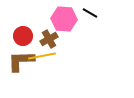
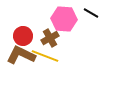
black line: moved 1 px right
brown cross: moved 1 px right, 1 px up
yellow line: moved 3 px right; rotated 32 degrees clockwise
brown L-shape: moved 6 px up; rotated 28 degrees clockwise
